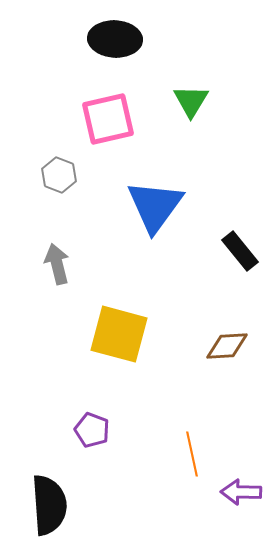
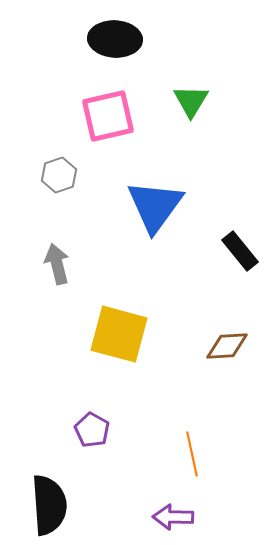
pink square: moved 3 px up
gray hexagon: rotated 20 degrees clockwise
purple pentagon: rotated 8 degrees clockwise
purple arrow: moved 68 px left, 25 px down
